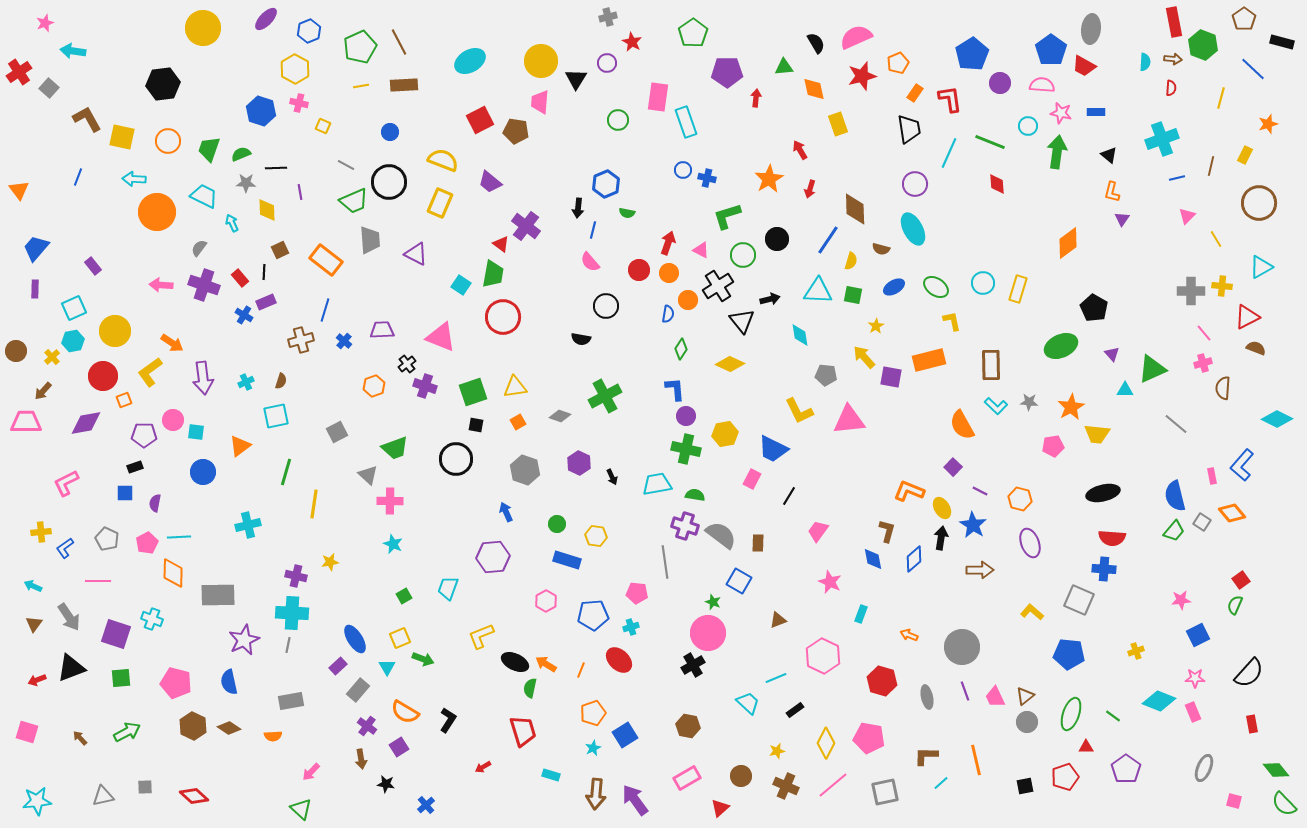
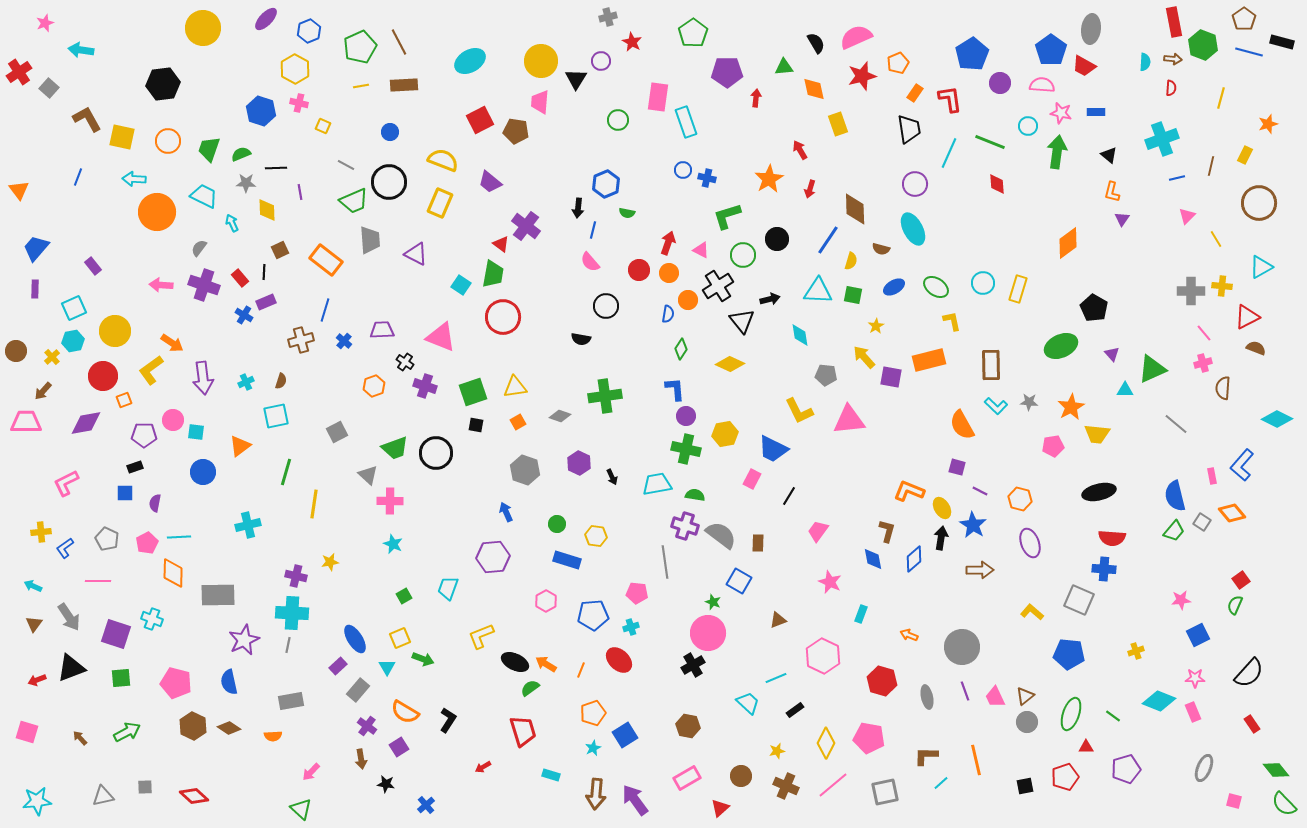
cyan arrow at (73, 51): moved 8 px right, 1 px up
purple circle at (607, 63): moved 6 px left, 2 px up
blue line at (1253, 69): moved 4 px left, 17 px up; rotated 28 degrees counterclockwise
black cross at (407, 364): moved 2 px left, 2 px up; rotated 18 degrees counterclockwise
yellow L-shape at (150, 372): moved 1 px right, 2 px up
green cross at (605, 396): rotated 20 degrees clockwise
black circle at (456, 459): moved 20 px left, 6 px up
purple square at (953, 467): moved 4 px right; rotated 30 degrees counterclockwise
black ellipse at (1103, 493): moved 4 px left, 1 px up
green semicircle at (530, 688): rotated 42 degrees clockwise
red rectangle at (1252, 724): rotated 24 degrees counterclockwise
purple pentagon at (1126, 769): rotated 20 degrees clockwise
